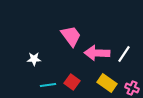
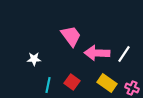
cyan line: rotated 70 degrees counterclockwise
